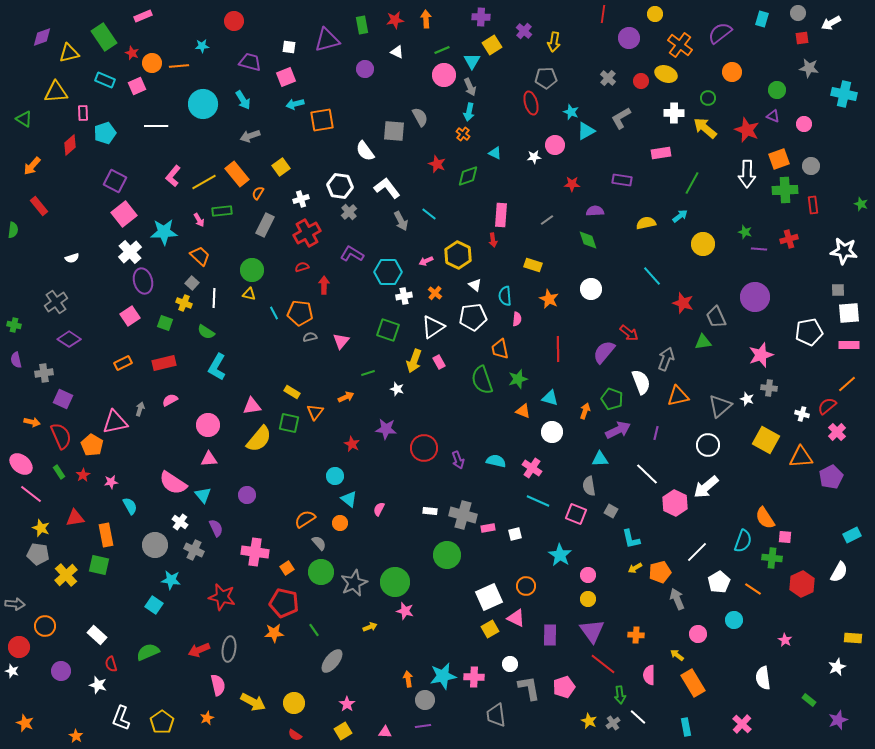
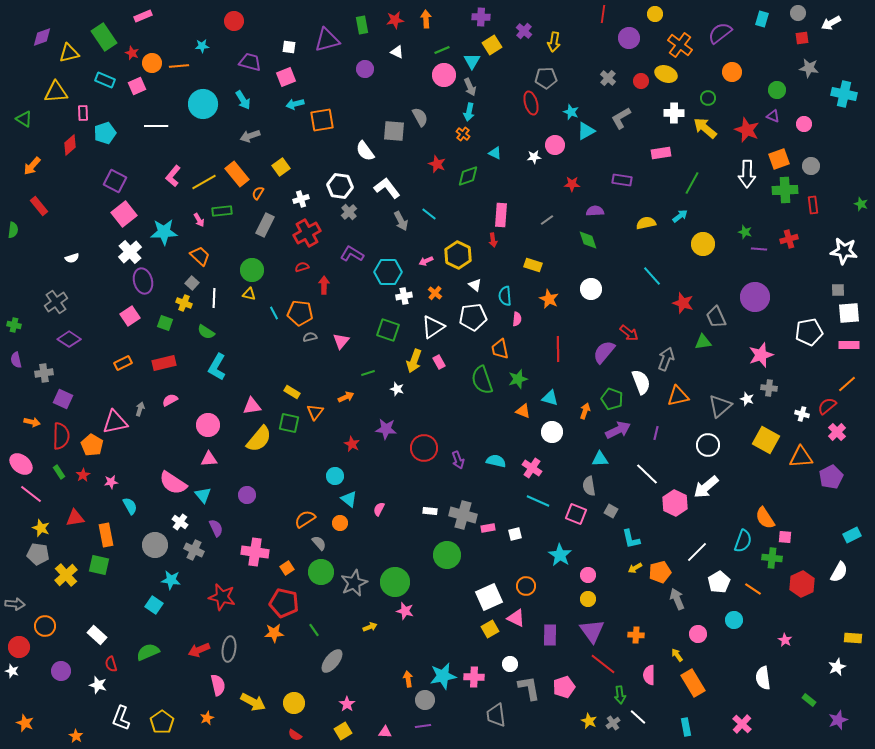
red semicircle at (61, 436): rotated 24 degrees clockwise
yellow arrow at (677, 655): rotated 16 degrees clockwise
